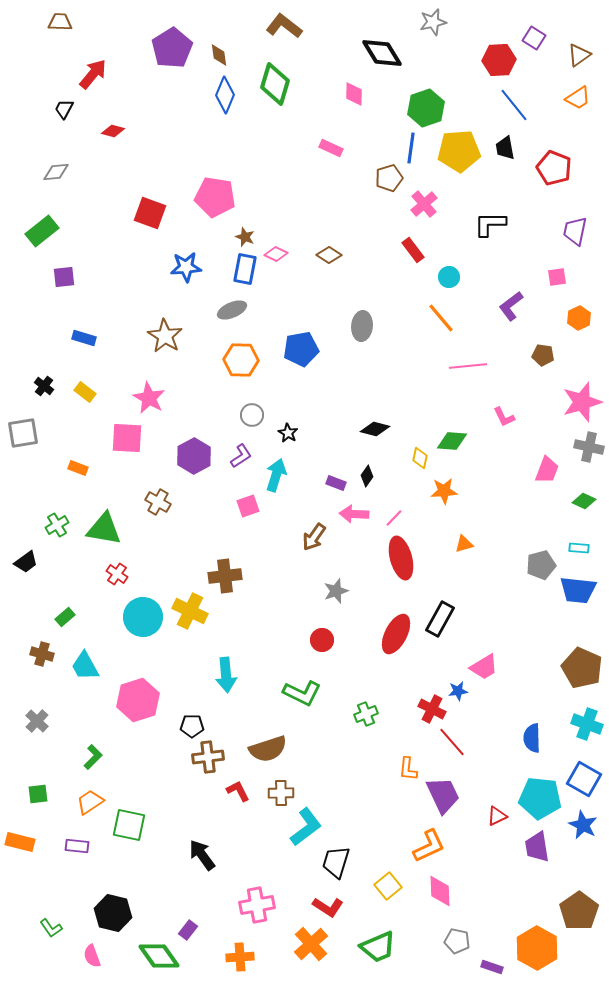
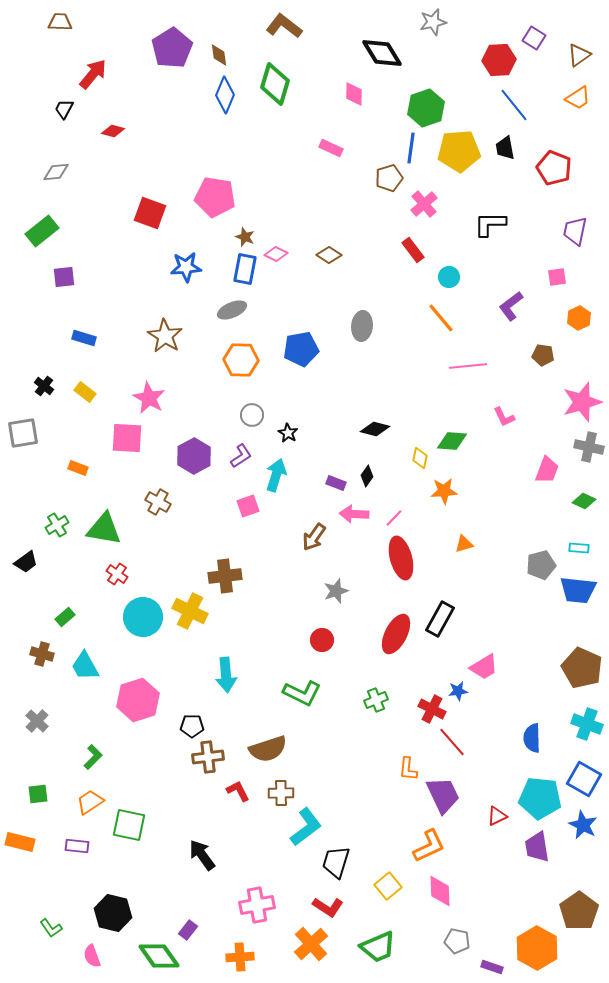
green cross at (366, 714): moved 10 px right, 14 px up
